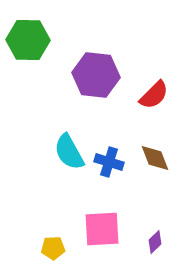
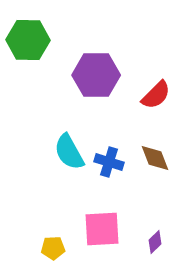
purple hexagon: rotated 6 degrees counterclockwise
red semicircle: moved 2 px right
